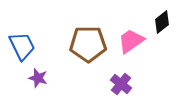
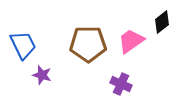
blue trapezoid: moved 1 px right, 1 px up
purple star: moved 4 px right, 3 px up
purple cross: rotated 15 degrees counterclockwise
